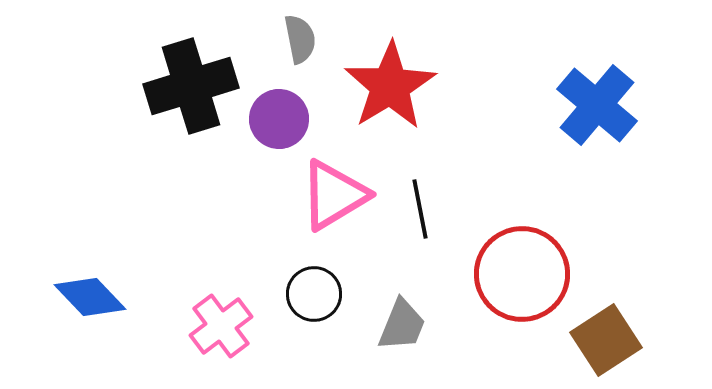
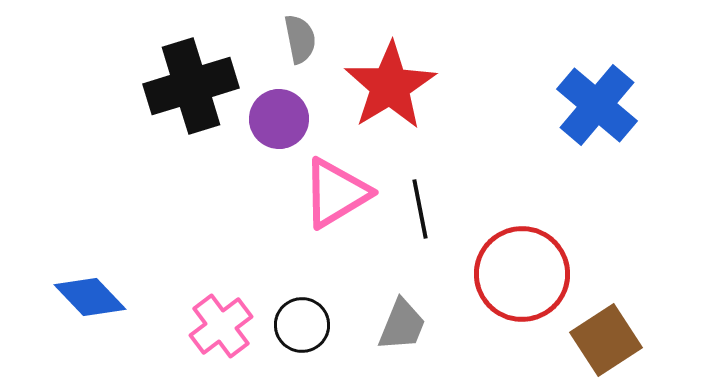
pink triangle: moved 2 px right, 2 px up
black circle: moved 12 px left, 31 px down
